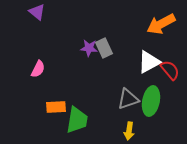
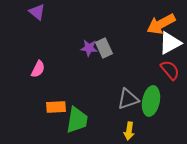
white triangle: moved 21 px right, 19 px up
